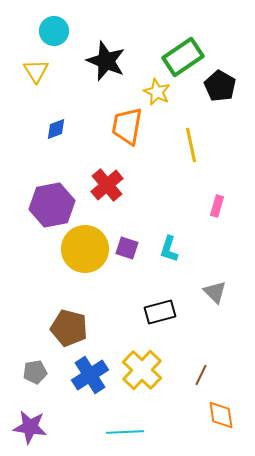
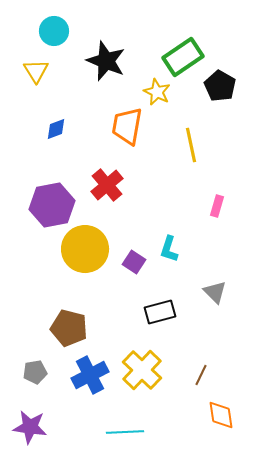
purple square: moved 7 px right, 14 px down; rotated 15 degrees clockwise
blue cross: rotated 6 degrees clockwise
